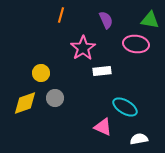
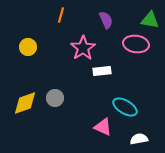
yellow circle: moved 13 px left, 26 px up
